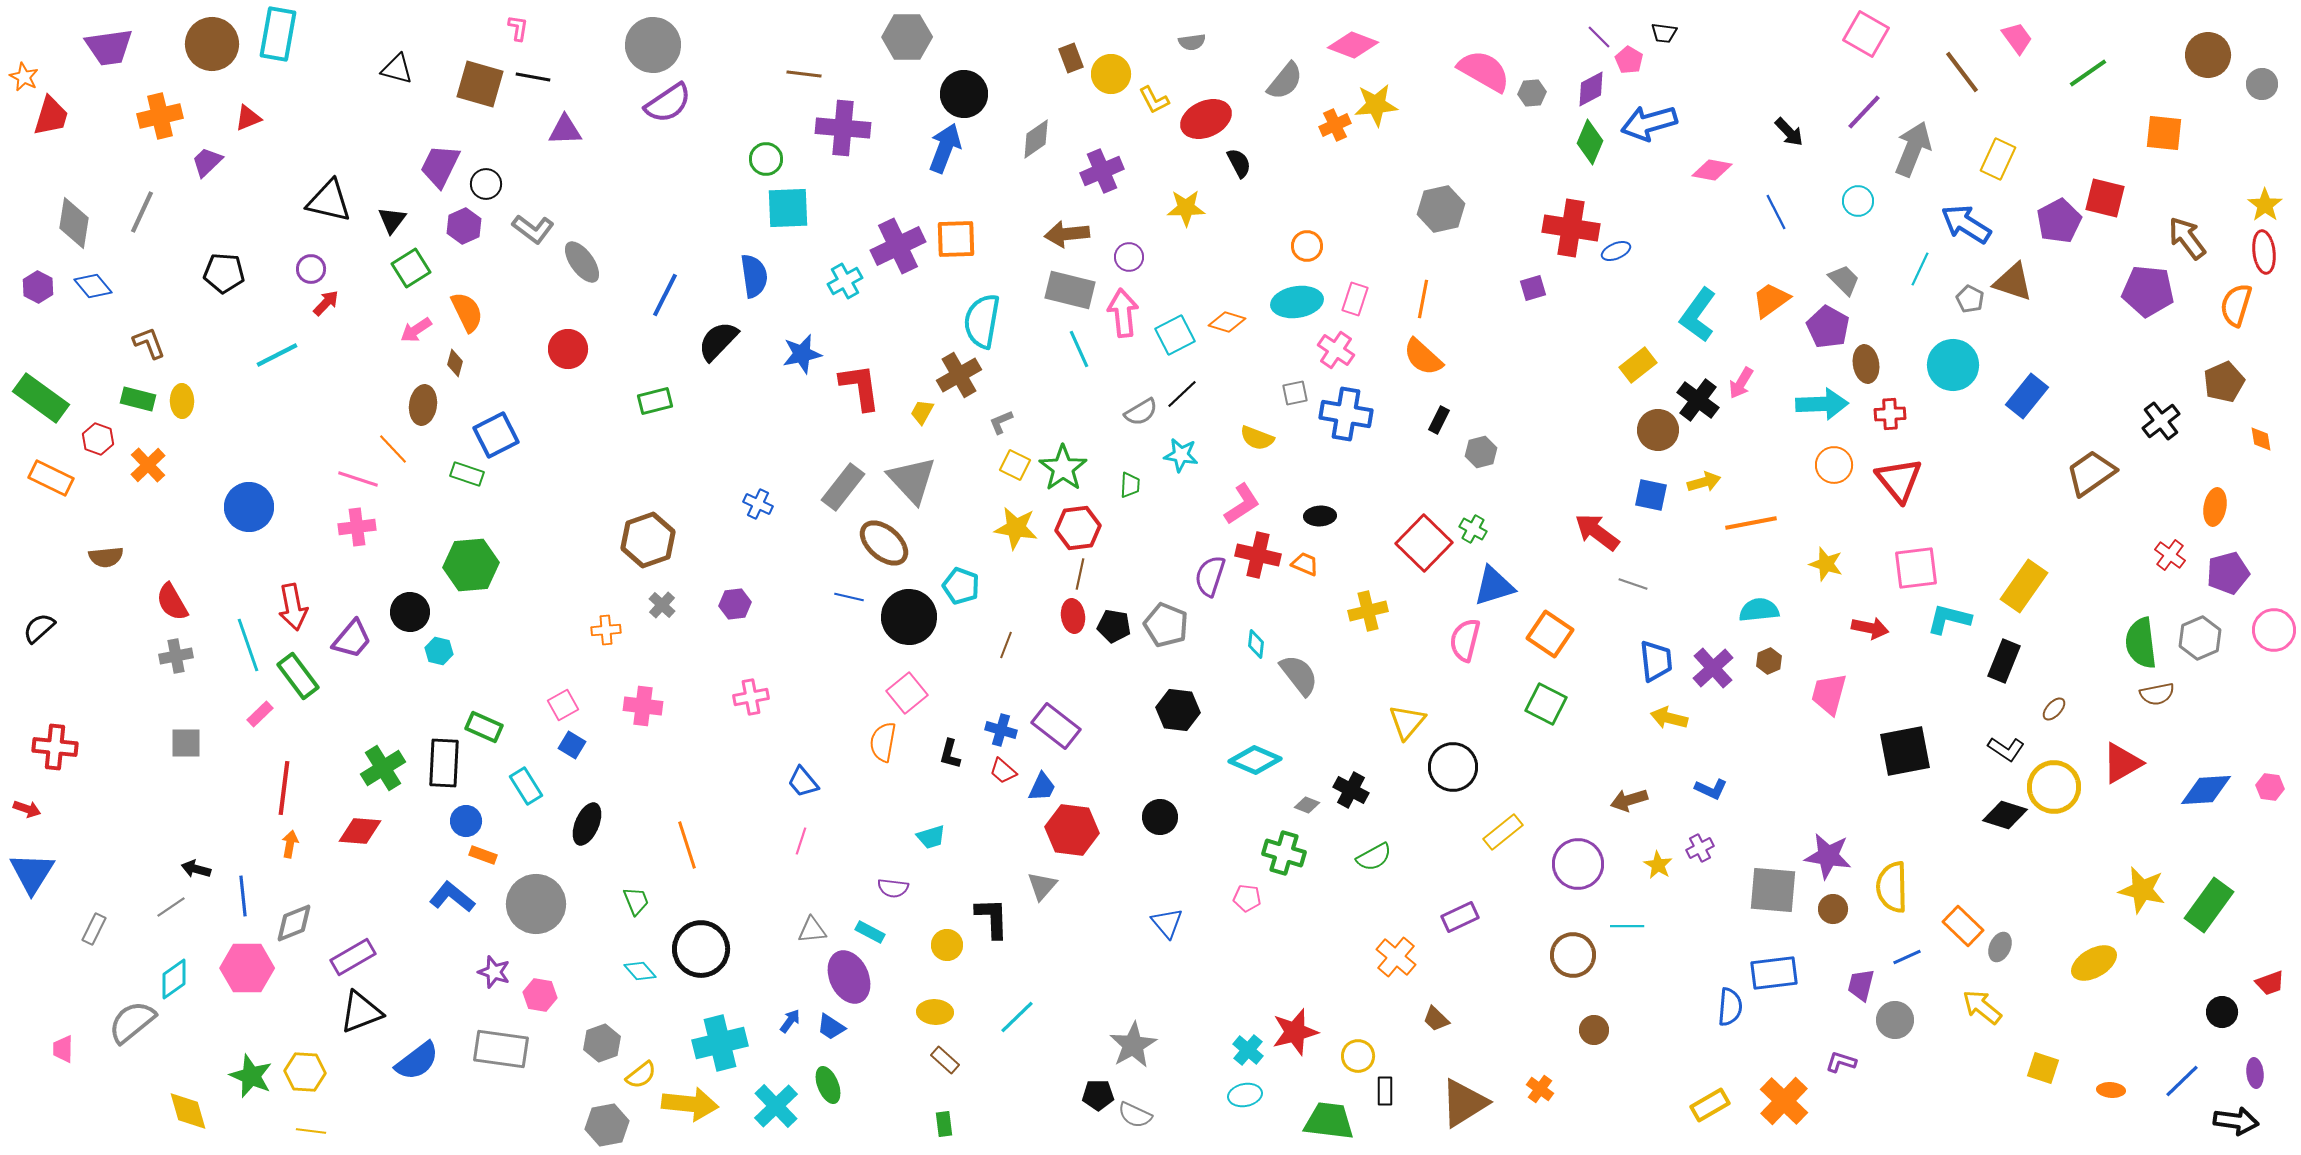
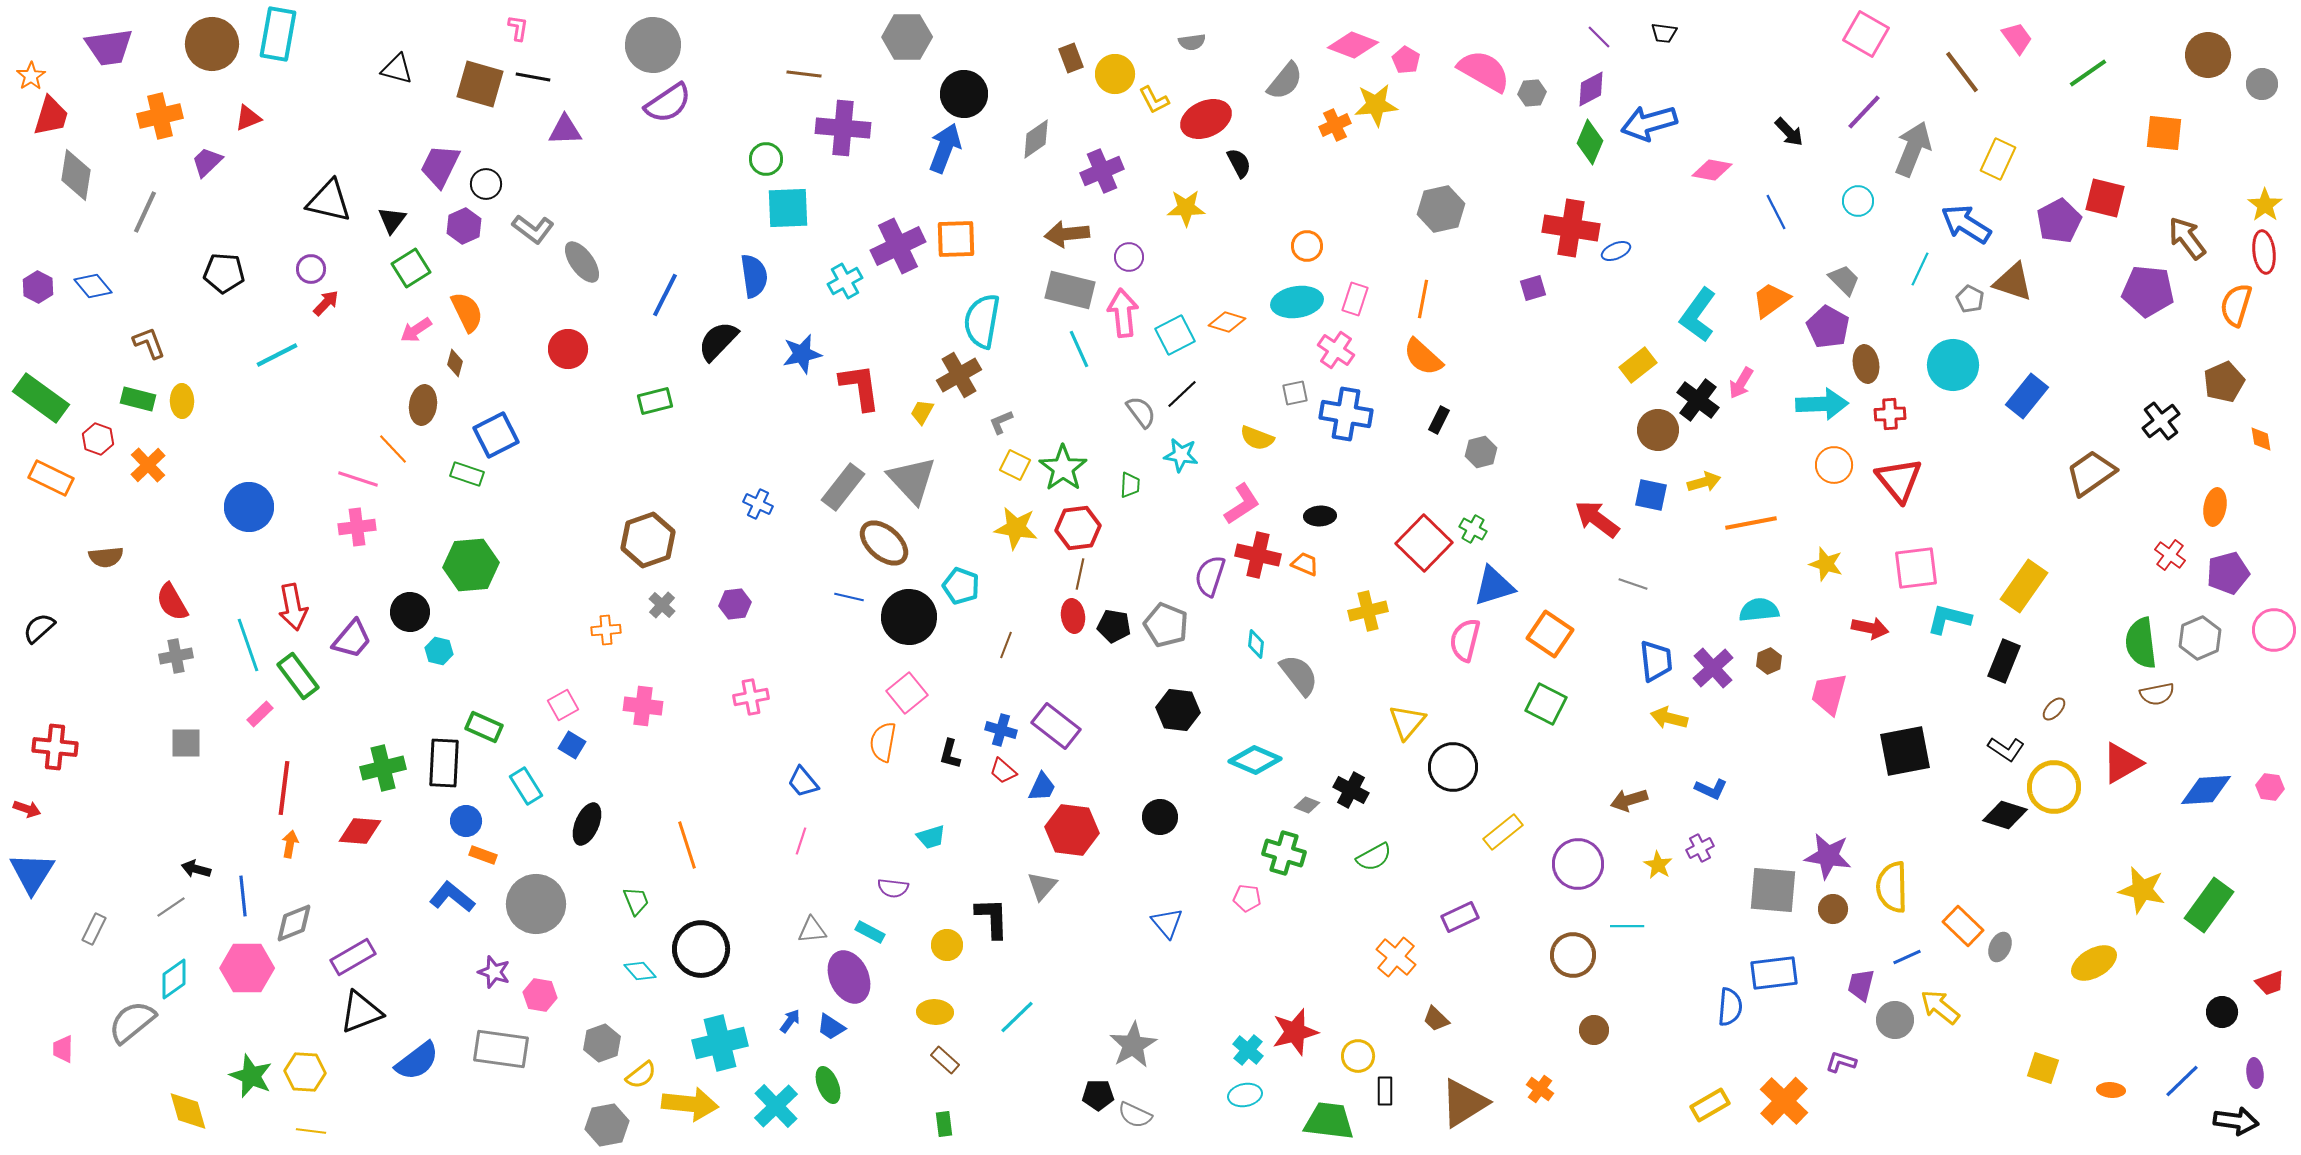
pink pentagon at (1629, 60): moved 223 px left
yellow circle at (1111, 74): moved 4 px right
orange star at (24, 77): moved 7 px right, 1 px up; rotated 12 degrees clockwise
gray line at (142, 212): moved 3 px right
gray diamond at (74, 223): moved 2 px right, 48 px up
gray semicircle at (1141, 412): rotated 96 degrees counterclockwise
red arrow at (1597, 532): moved 13 px up
green cross at (383, 768): rotated 18 degrees clockwise
yellow arrow at (1982, 1007): moved 42 px left
